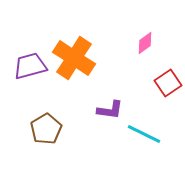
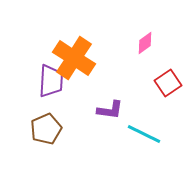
purple trapezoid: moved 21 px right, 15 px down; rotated 108 degrees clockwise
brown pentagon: rotated 8 degrees clockwise
